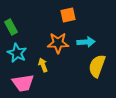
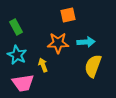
green rectangle: moved 5 px right
cyan star: moved 2 px down
yellow semicircle: moved 4 px left
